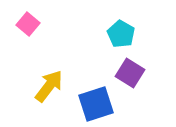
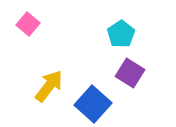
cyan pentagon: rotated 8 degrees clockwise
blue square: moved 3 px left; rotated 30 degrees counterclockwise
